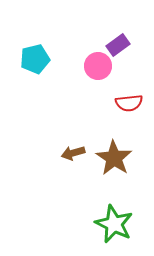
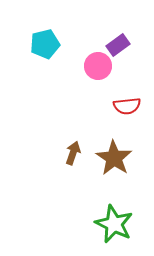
cyan pentagon: moved 10 px right, 15 px up
red semicircle: moved 2 px left, 3 px down
brown arrow: rotated 125 degrees clockwise
